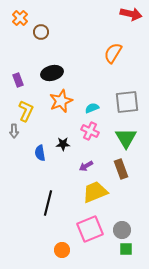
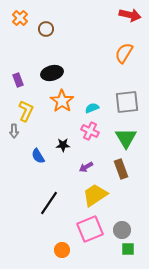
red arrow: moved 1 px left, 1 px down
brown circle: moved 5 px right, 3 px up
orange semicircle: moved 11 px right
orange star: moved 1 px right; rotated 15 degrees counterclockwise
black star: moved 1 px down
blue semicircle: moved 2 px left, 3 px down; rotated 21 degrees counterclockwise
purple arrow: moved 1 px down
yellow trapezoid: moved 3 px down; rotated 12 degrees counterclockwise
black line: moved 1 px right; rotated 20 degrees clockwise
green square: moved 2 px right
